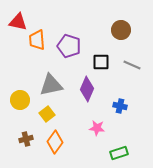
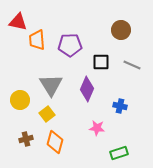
purple pentagon: moved 1 px right, 1 px up; rotated 20 degrees counterclockwise
gray triangle: rotated 50 degrees counterclockwise
orange diamond: rotated 20 degrees counterclockwise
